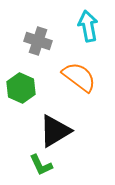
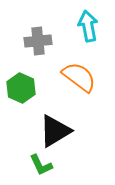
gray cross: rotated 24 degrees counterclockwise
